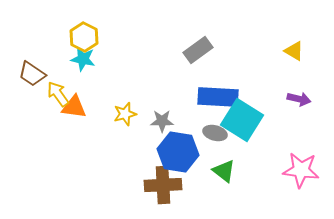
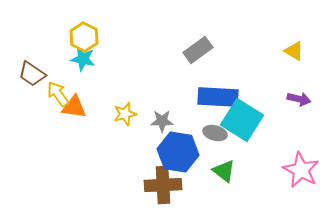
pink star: rotated 21 degrees clockwise
